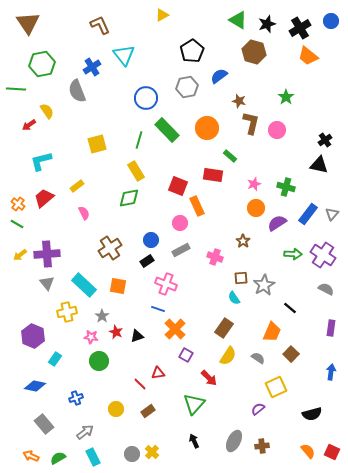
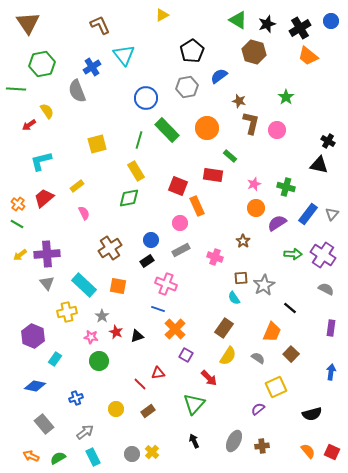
black cross at (325, 140): moved 3 px right, 1 px down; rotated 24 degrees counterclockwise
